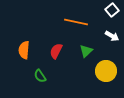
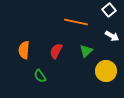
white square: moved 3 px left
